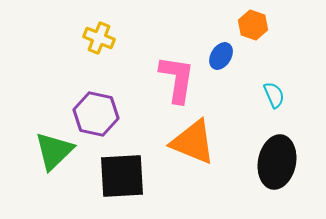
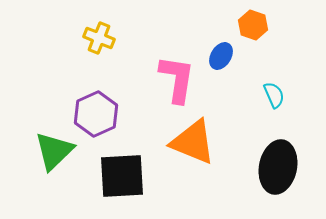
purple hexagon: rotated 24 degrees clockwise
black ellipse: moved 1 px right, 5 px down
